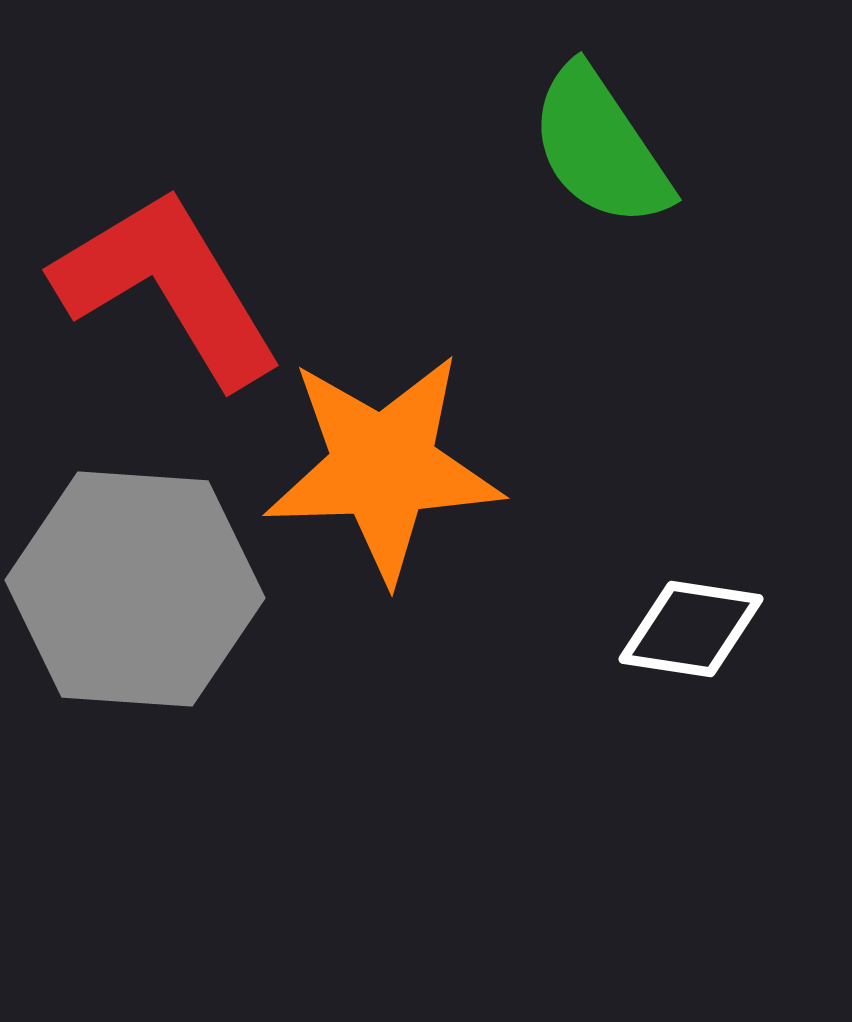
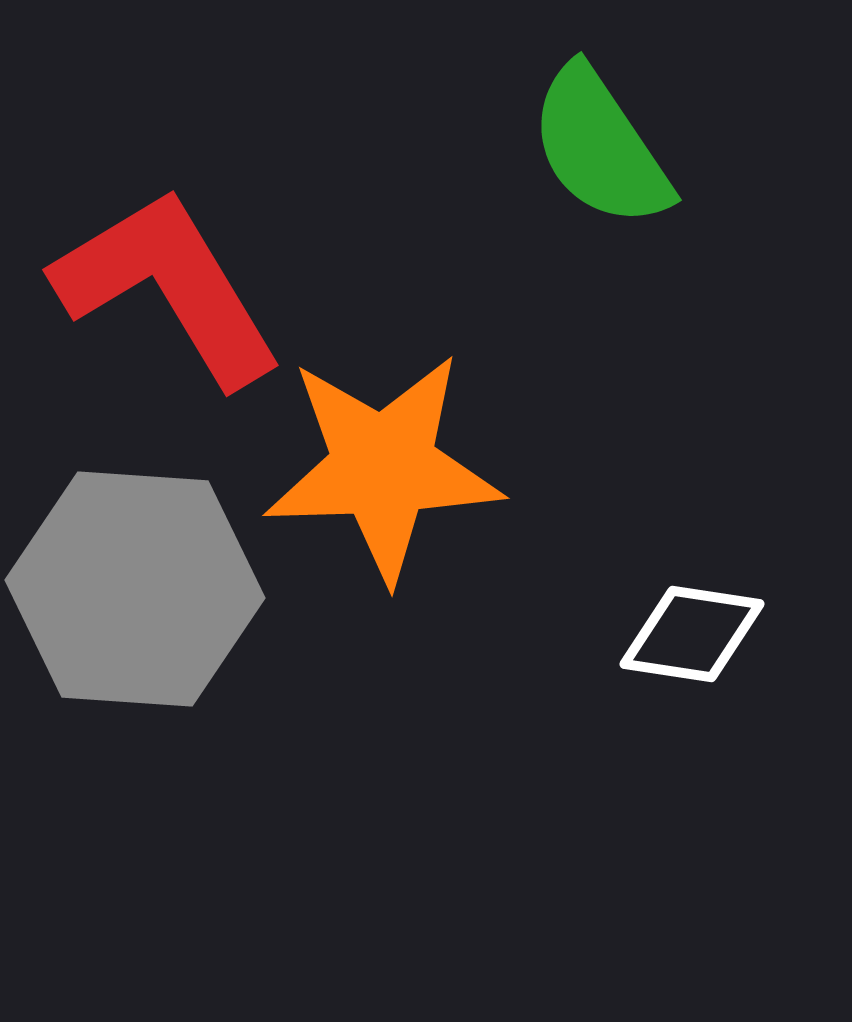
white diamond: moved 1 px right, 5 px down
